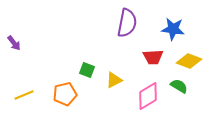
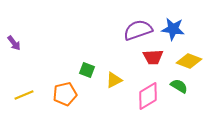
purple semicircle: moved 11 px right, 7 px down; rotated 120 degrees counterclockwise
